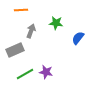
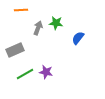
gray arrow: moved 7 px right, 3 px up
